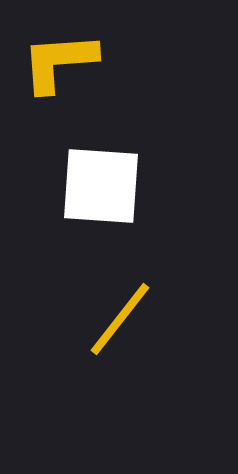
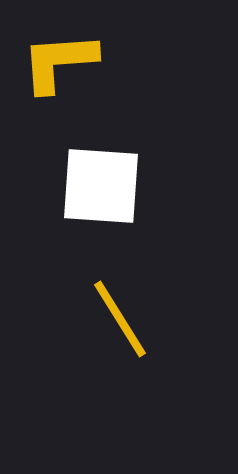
yellow line: rotated 70 degrees counterclockwise
